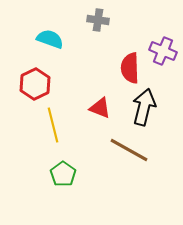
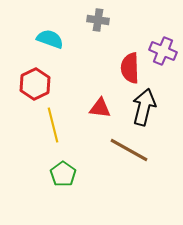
red triangle: rotated 15 degrees counterclockwise
